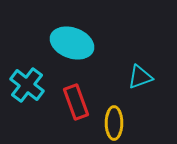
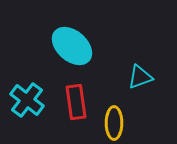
cyan ellipse: moved 3 px down; rotated 21 degrees clockwise
cyan cross: moved 15 px down
red rectangle: rotated 12 degrees clockwise
